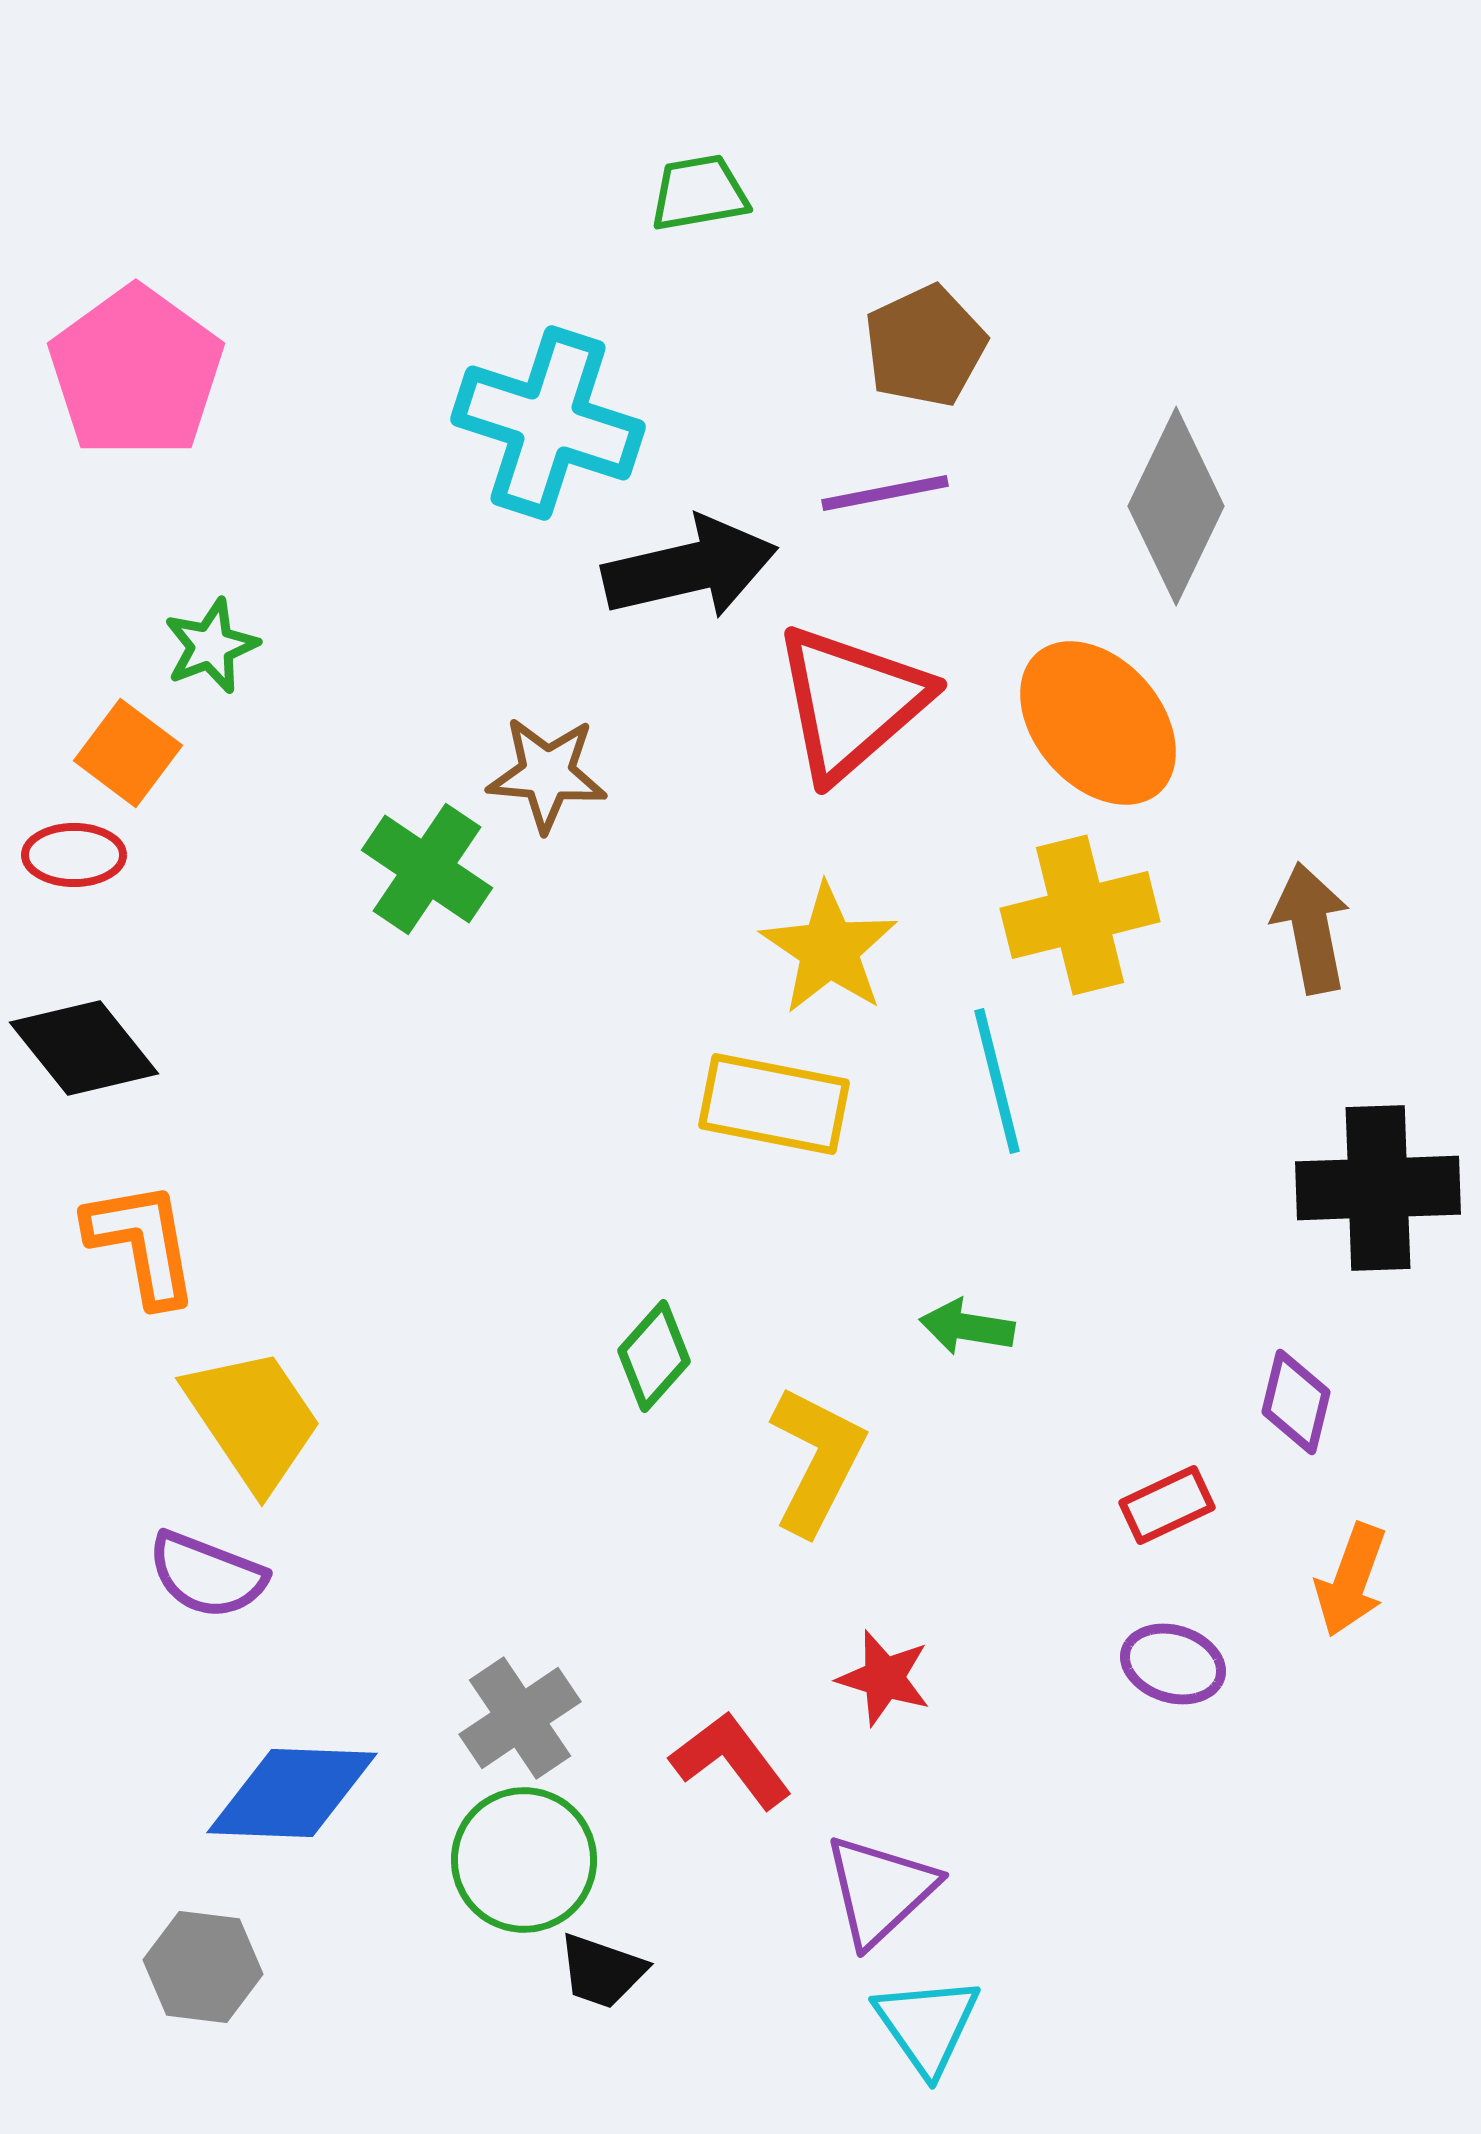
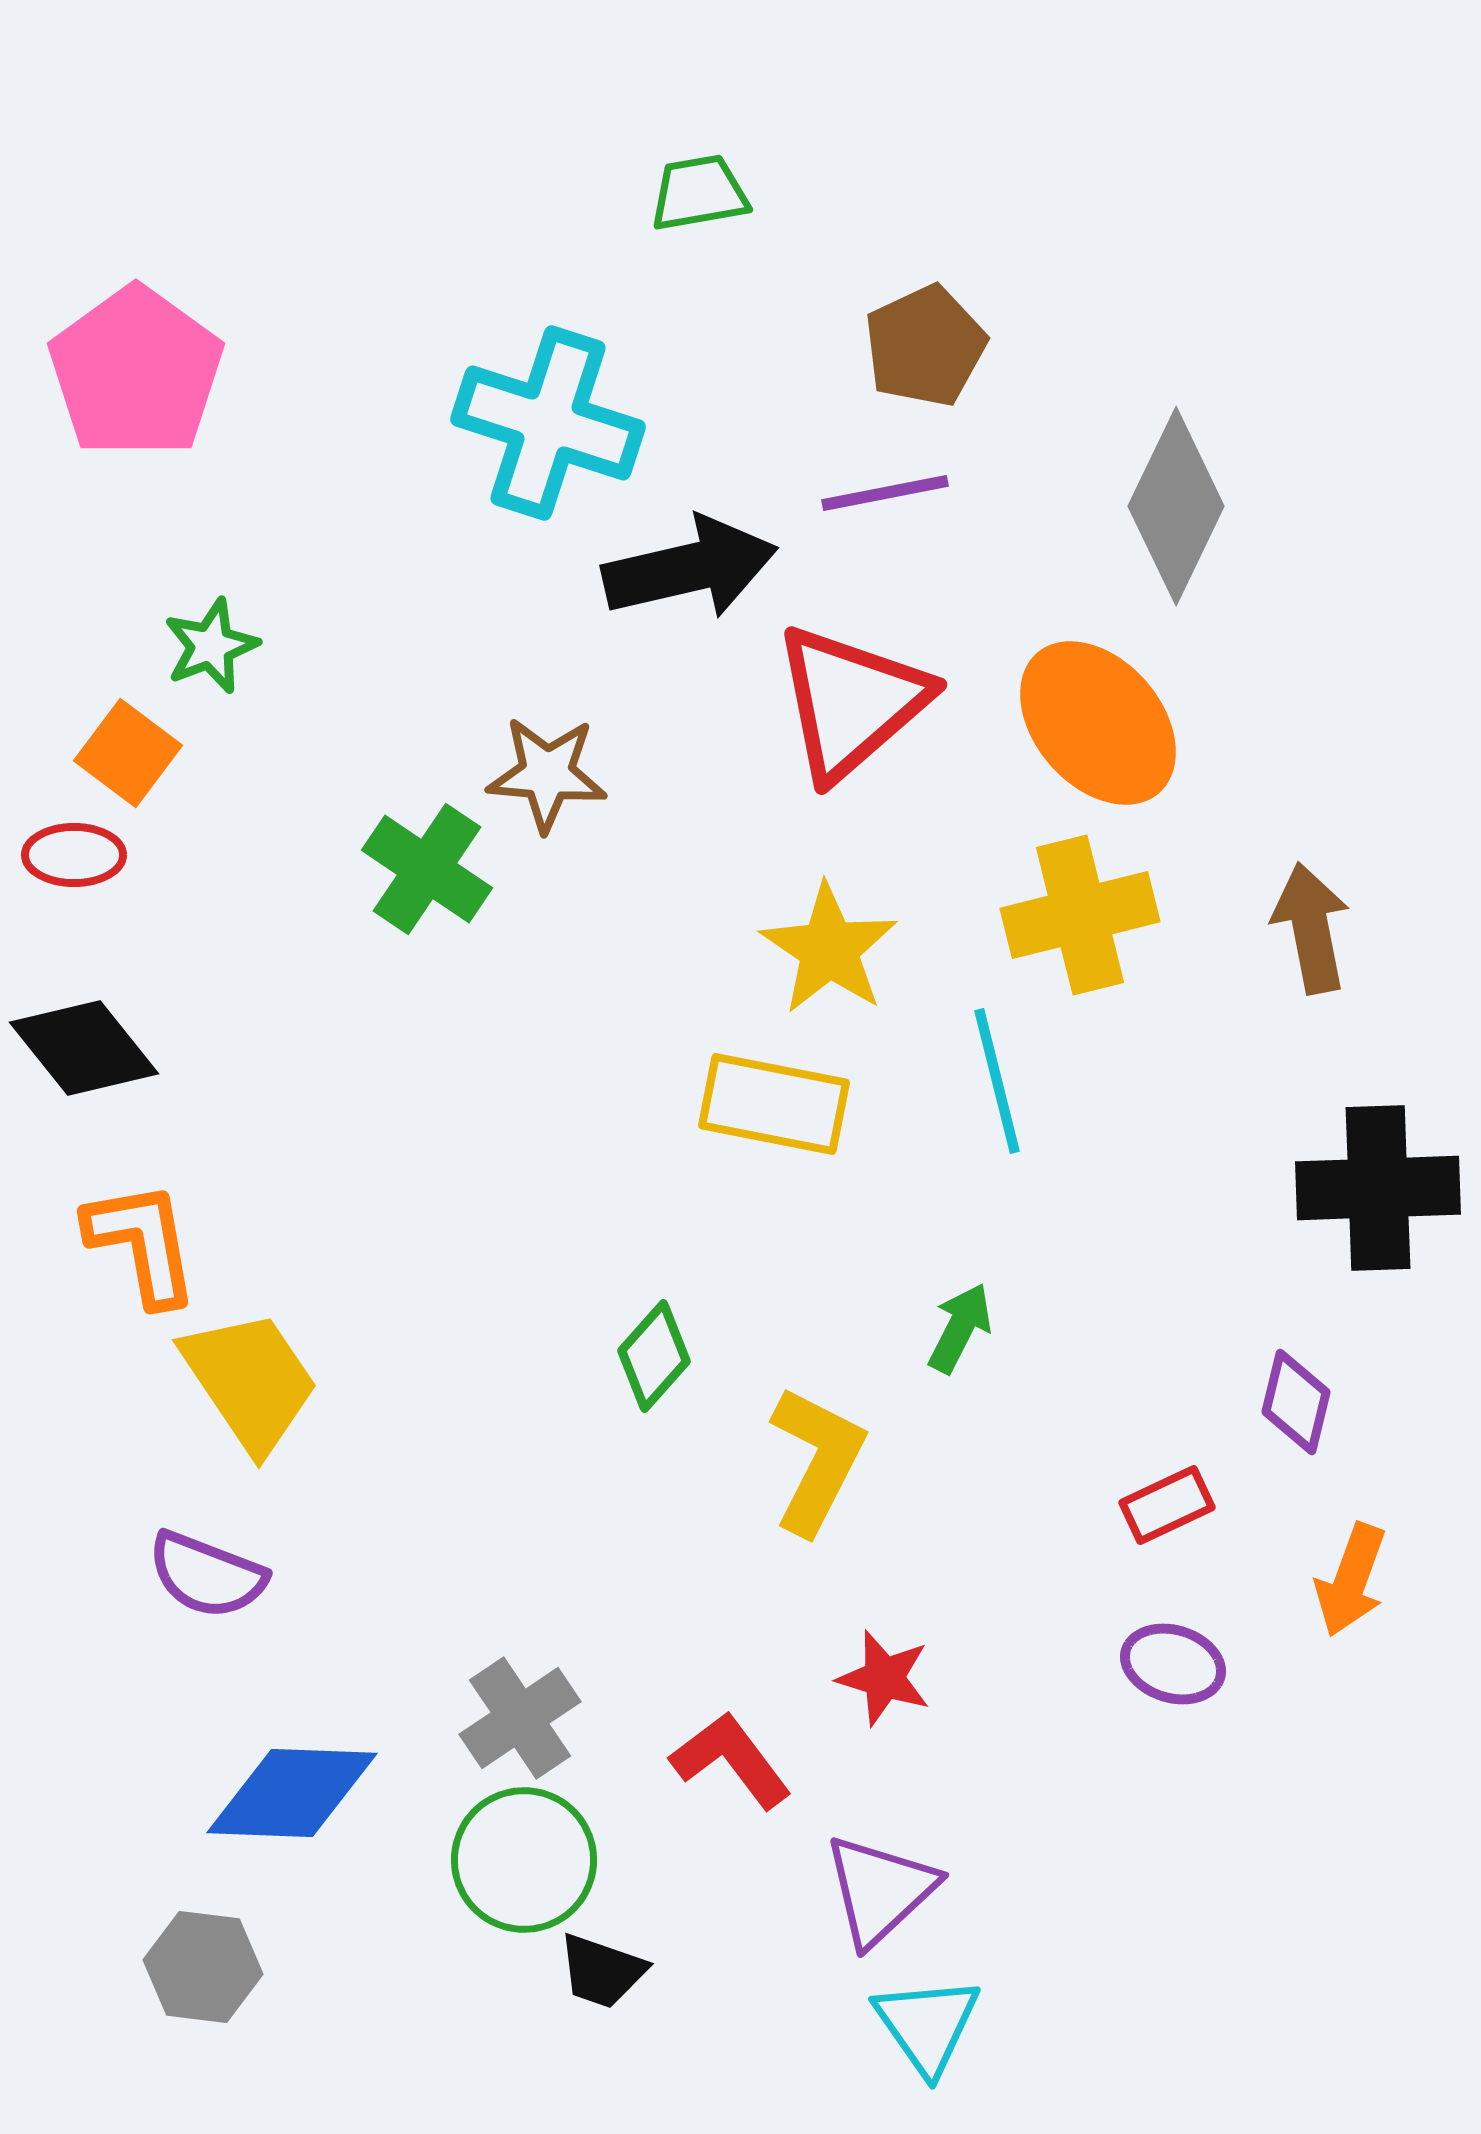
green arrow: moved 7 px left, 1 px down; rotated 108 degrees clockwise
yellow trapezoid: moved 3 px left, 38 px up
